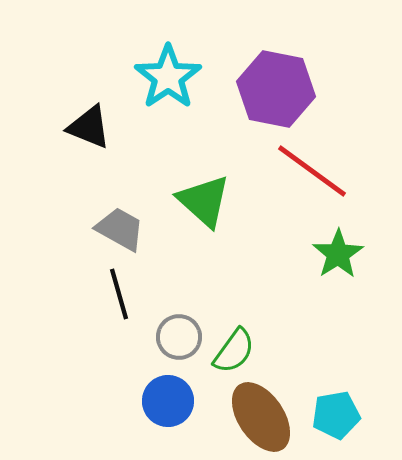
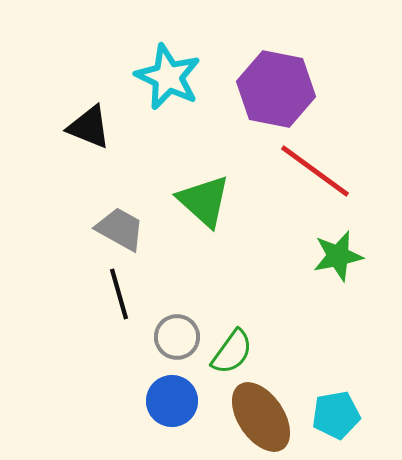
cyan star: rotated 12 degrees counterclockwise
red line: moved 3 px right
green star: moved 2 px down; rotated 21 degrees clockwise
gray circle: moved 2 px left
green semicircle: moved 2 px left, 1 px down
blue circle: moved 4 px right
